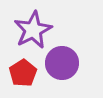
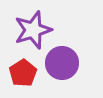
purple star: rotated 9 degrees clockwise
